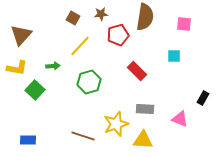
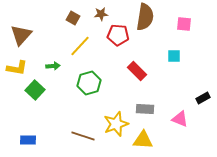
red pentagon: rotated 20 degrees clockwise
green hexagon: moved 1 px down
black rectangle: rotated 32 degrees clockwise
